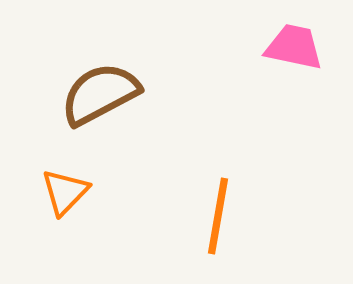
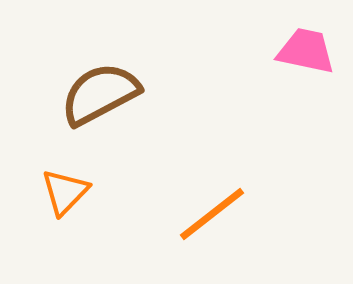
pink trapezoid: moved 12 px right, 4 px down
orange line: moved 6 px left, 2 px up; rotated 42 degrees clockwise
